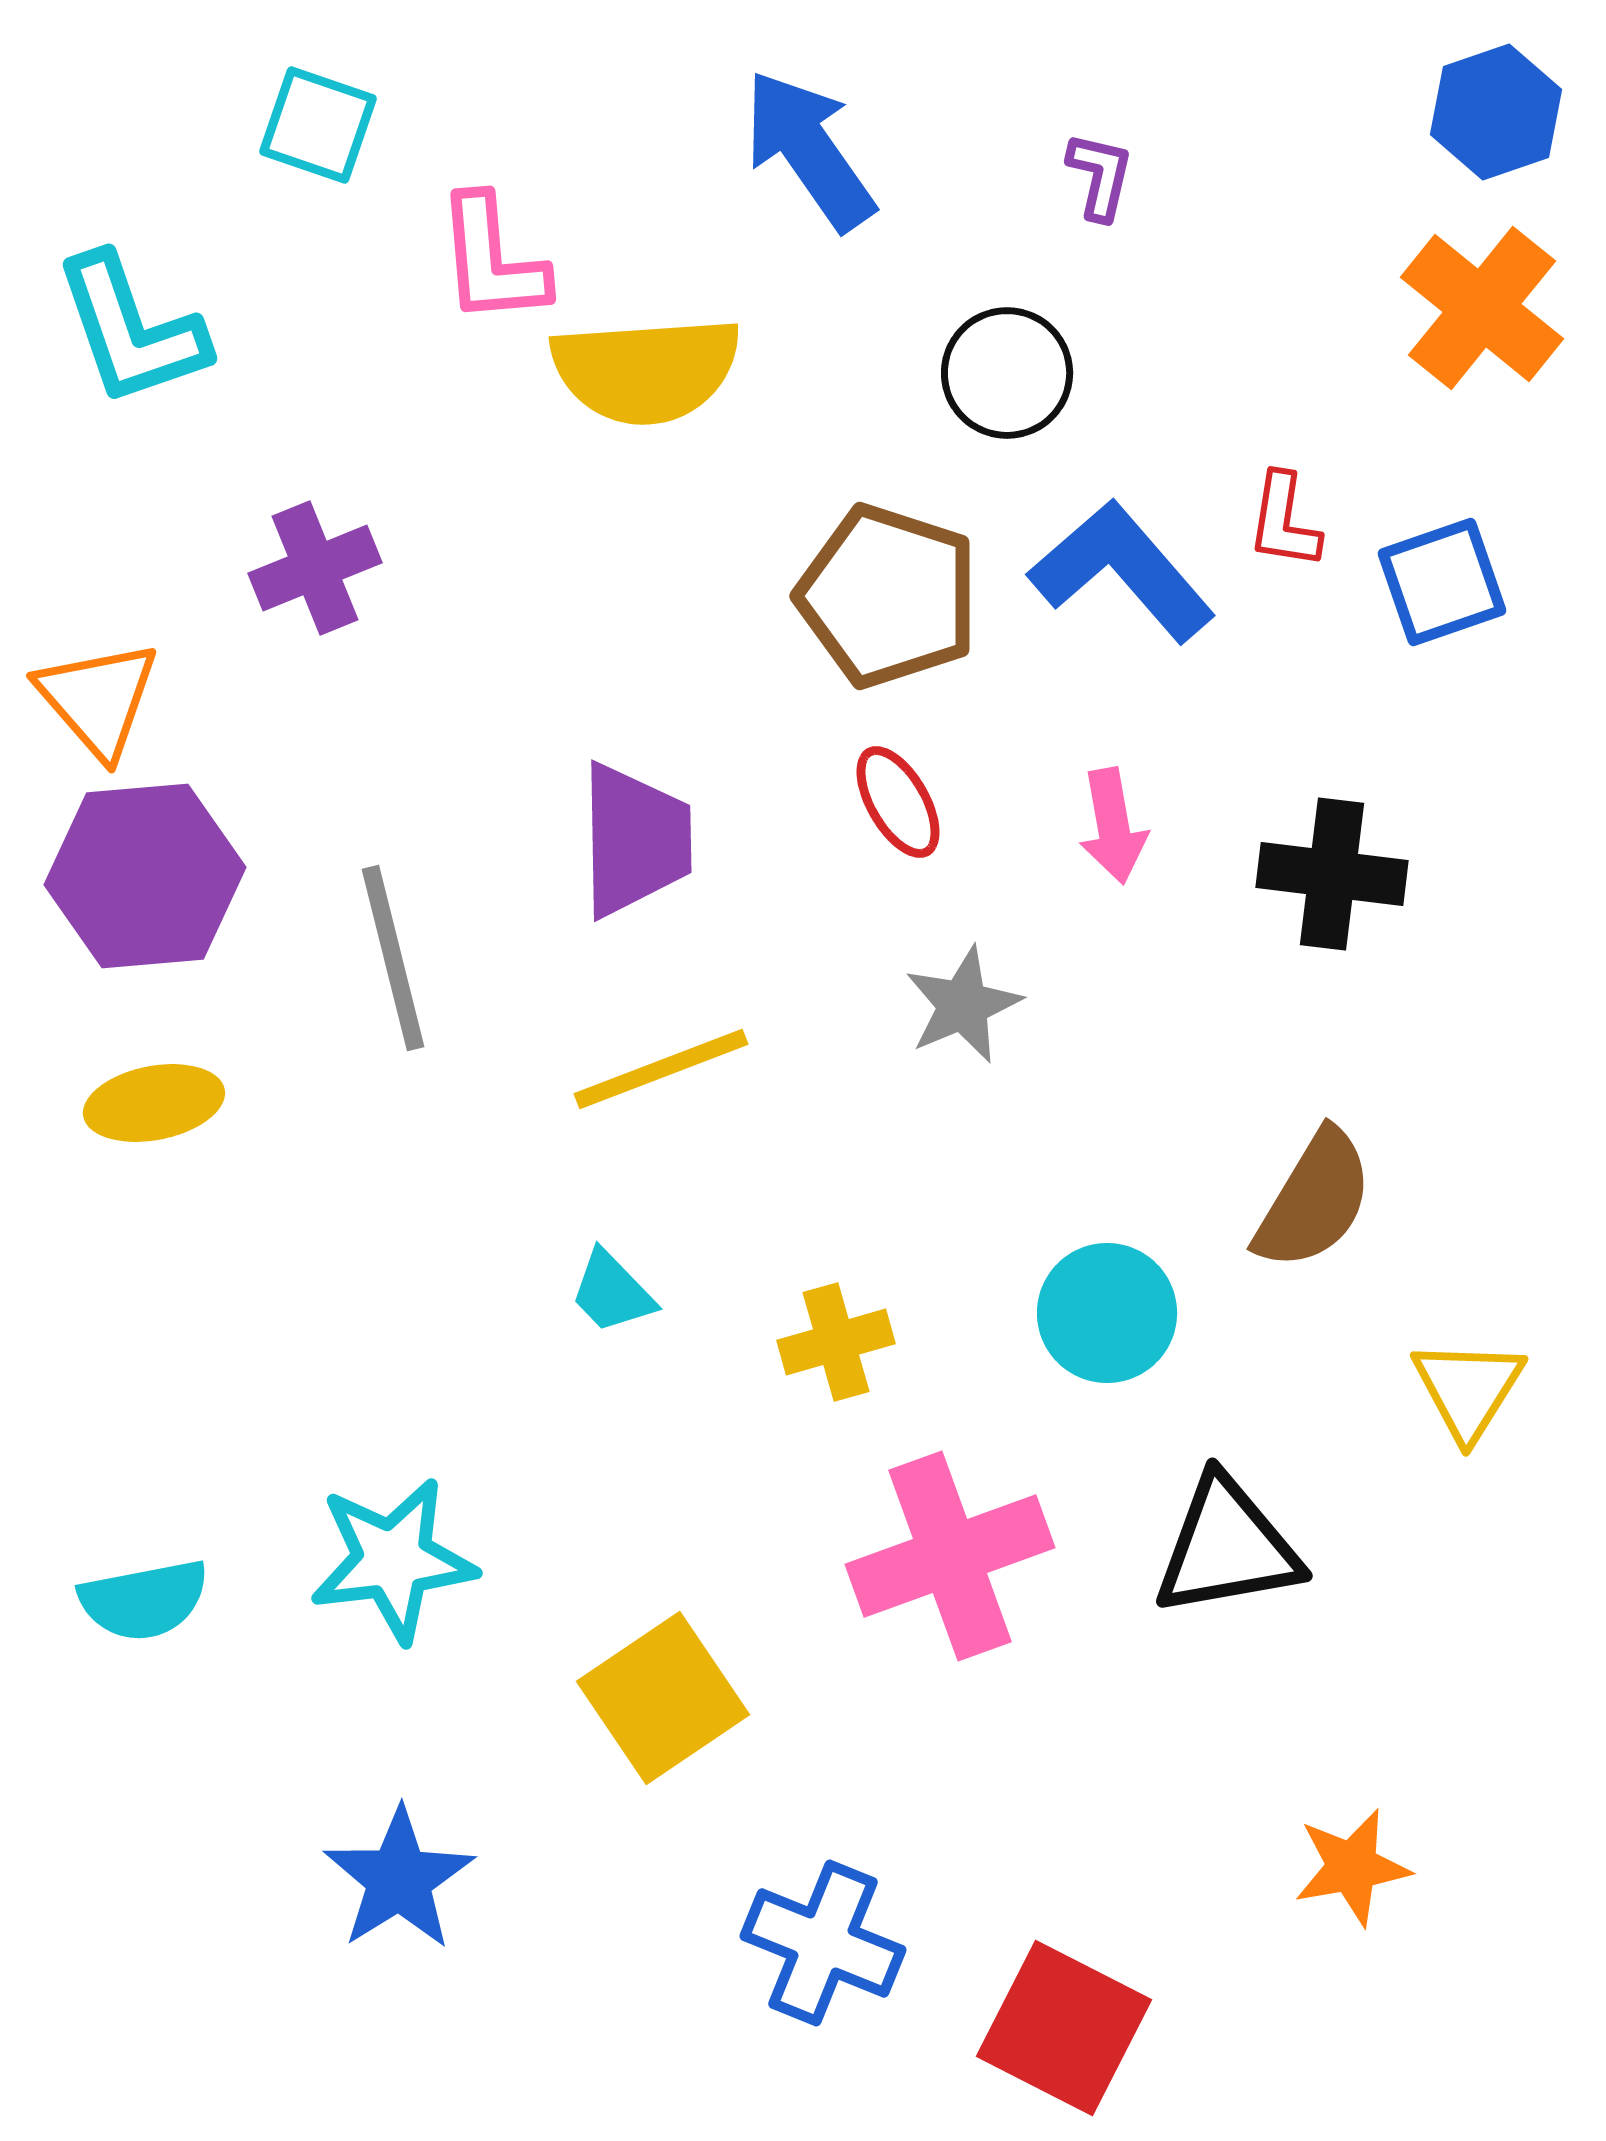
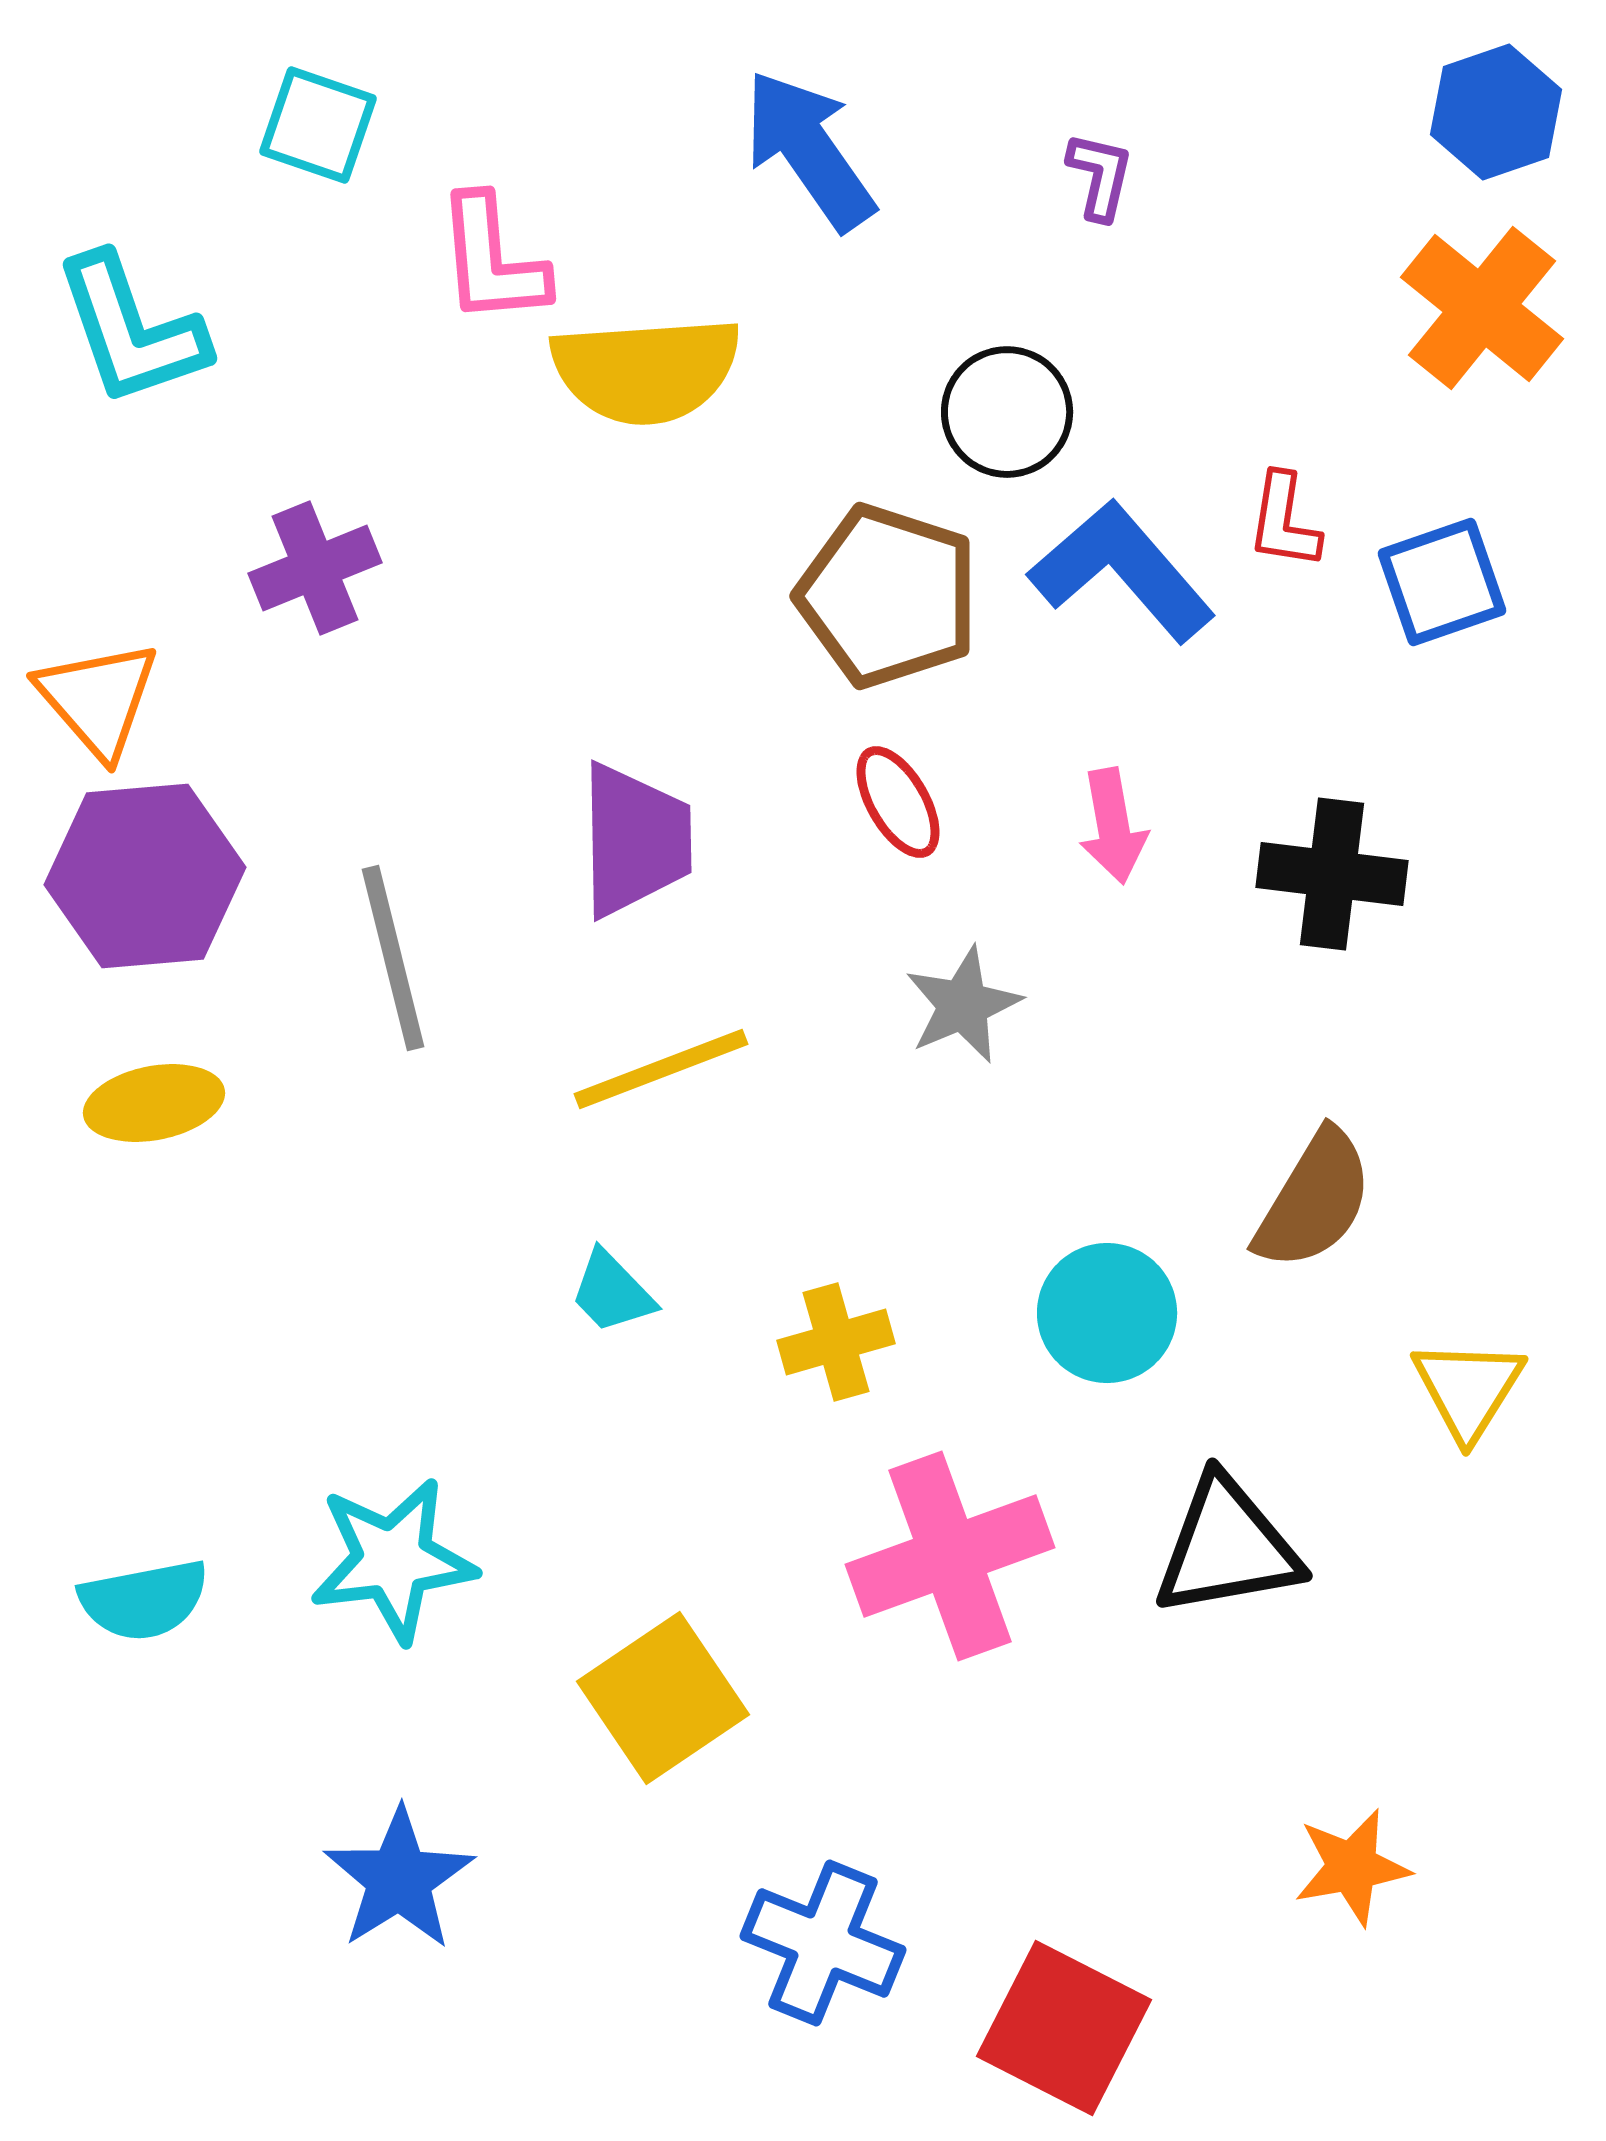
black circle: moved 39 px down
